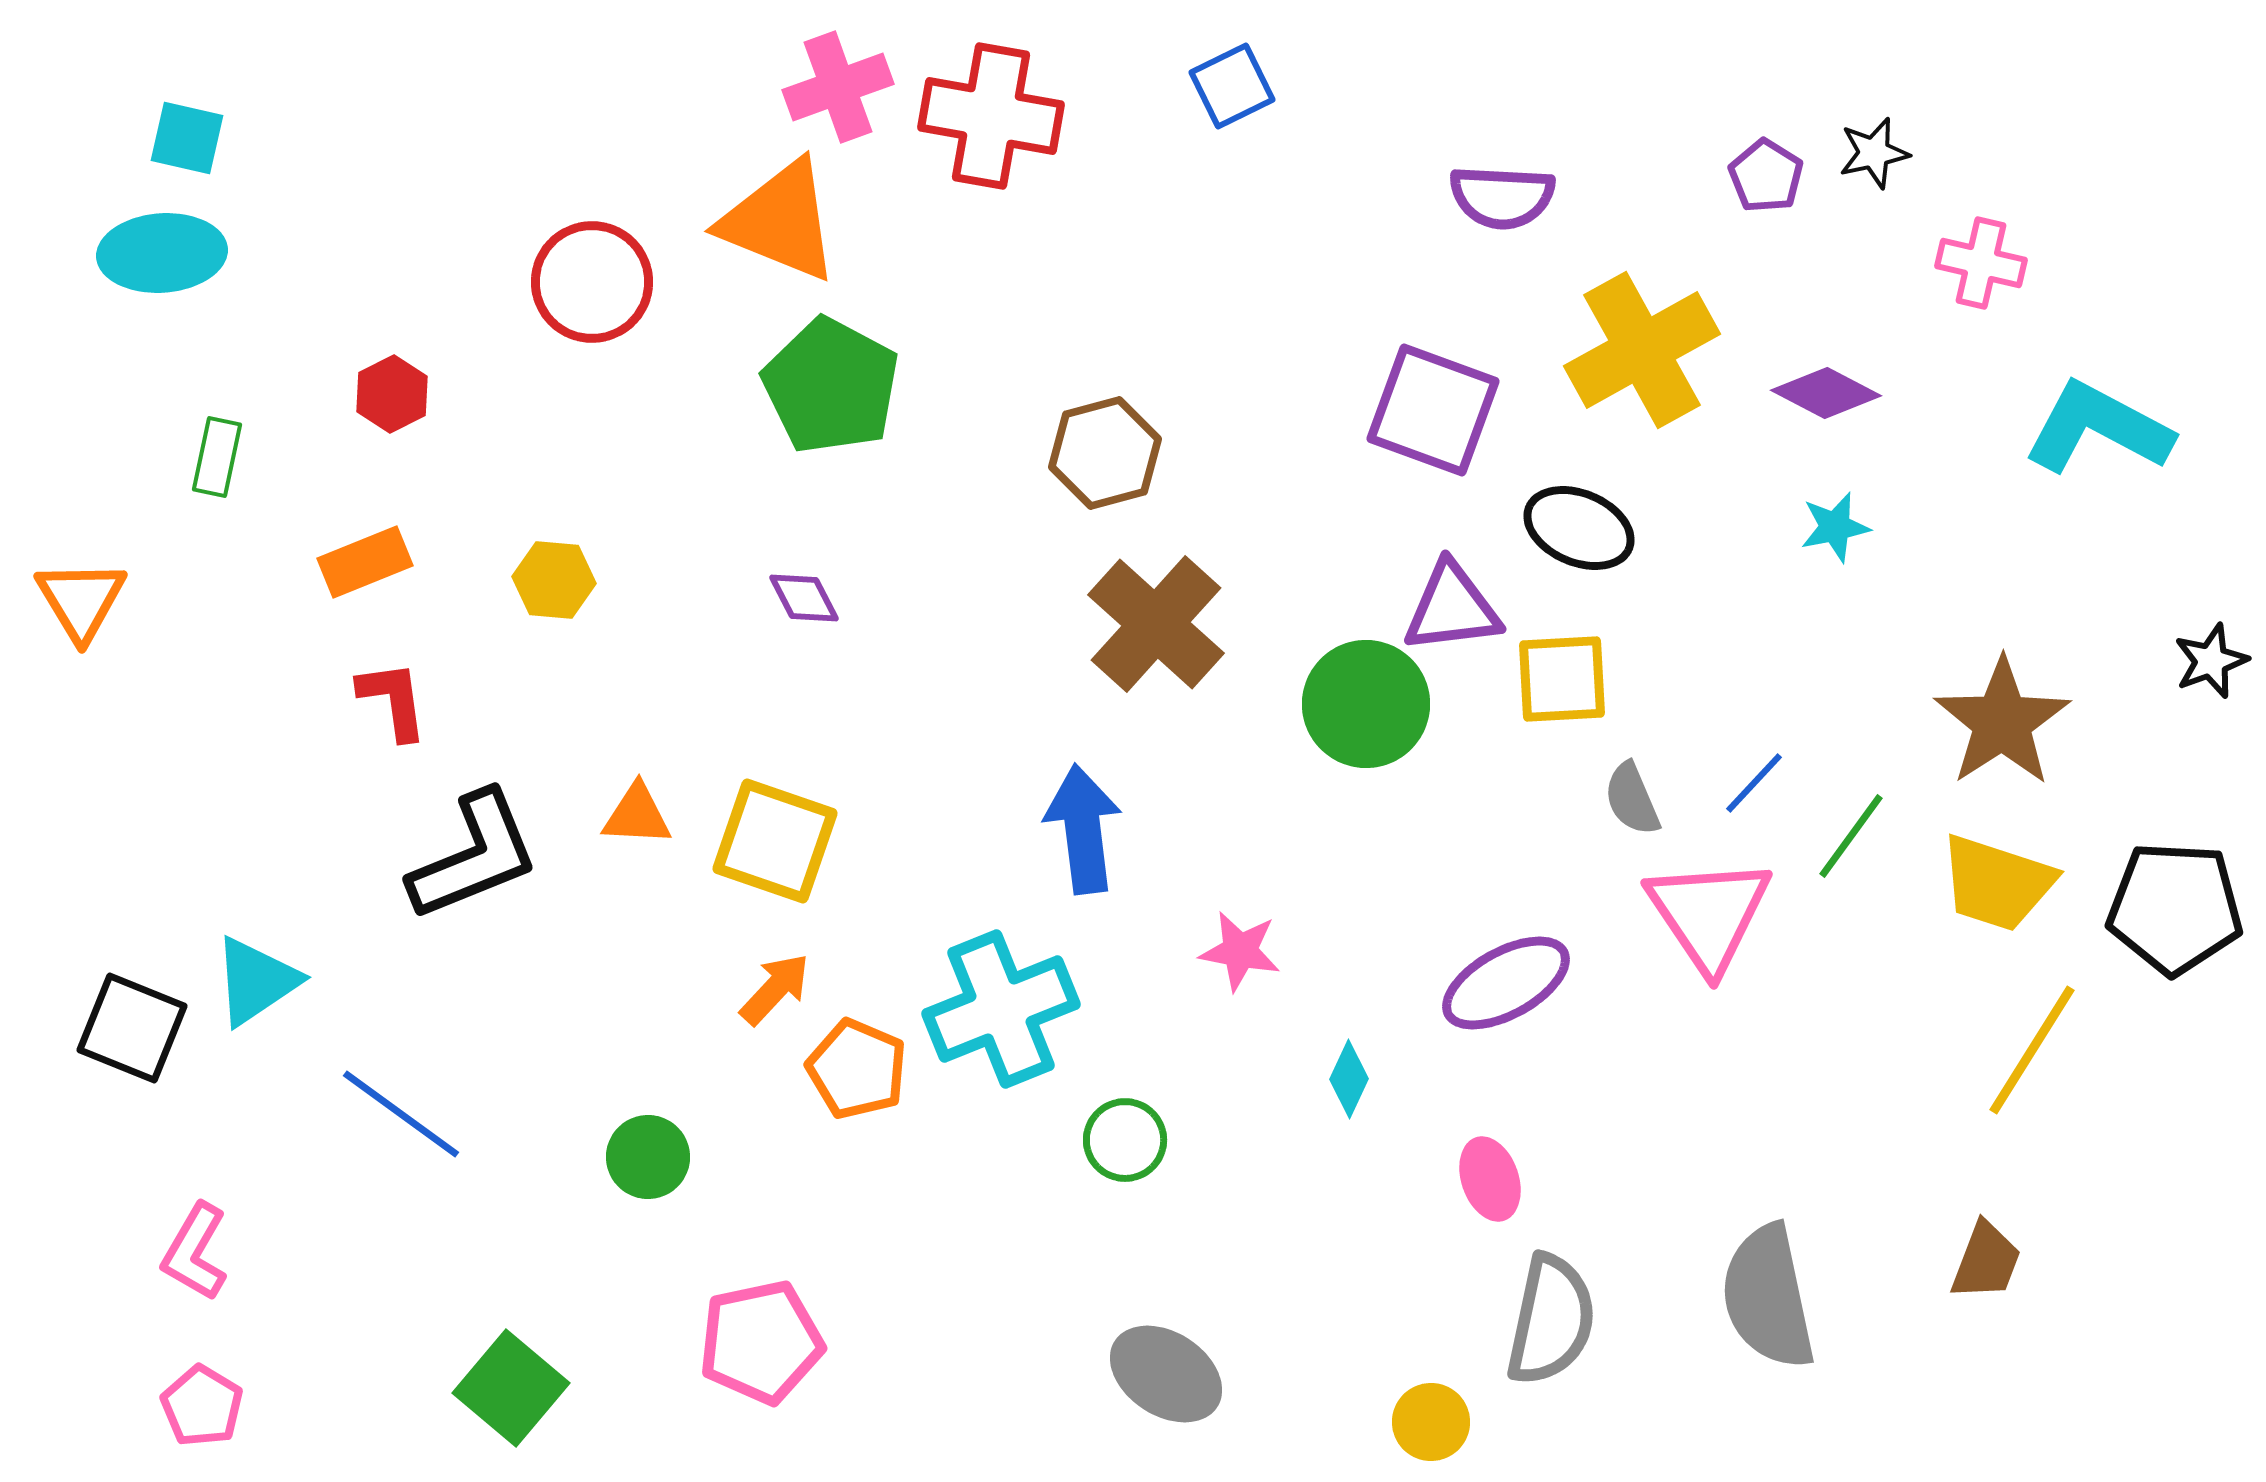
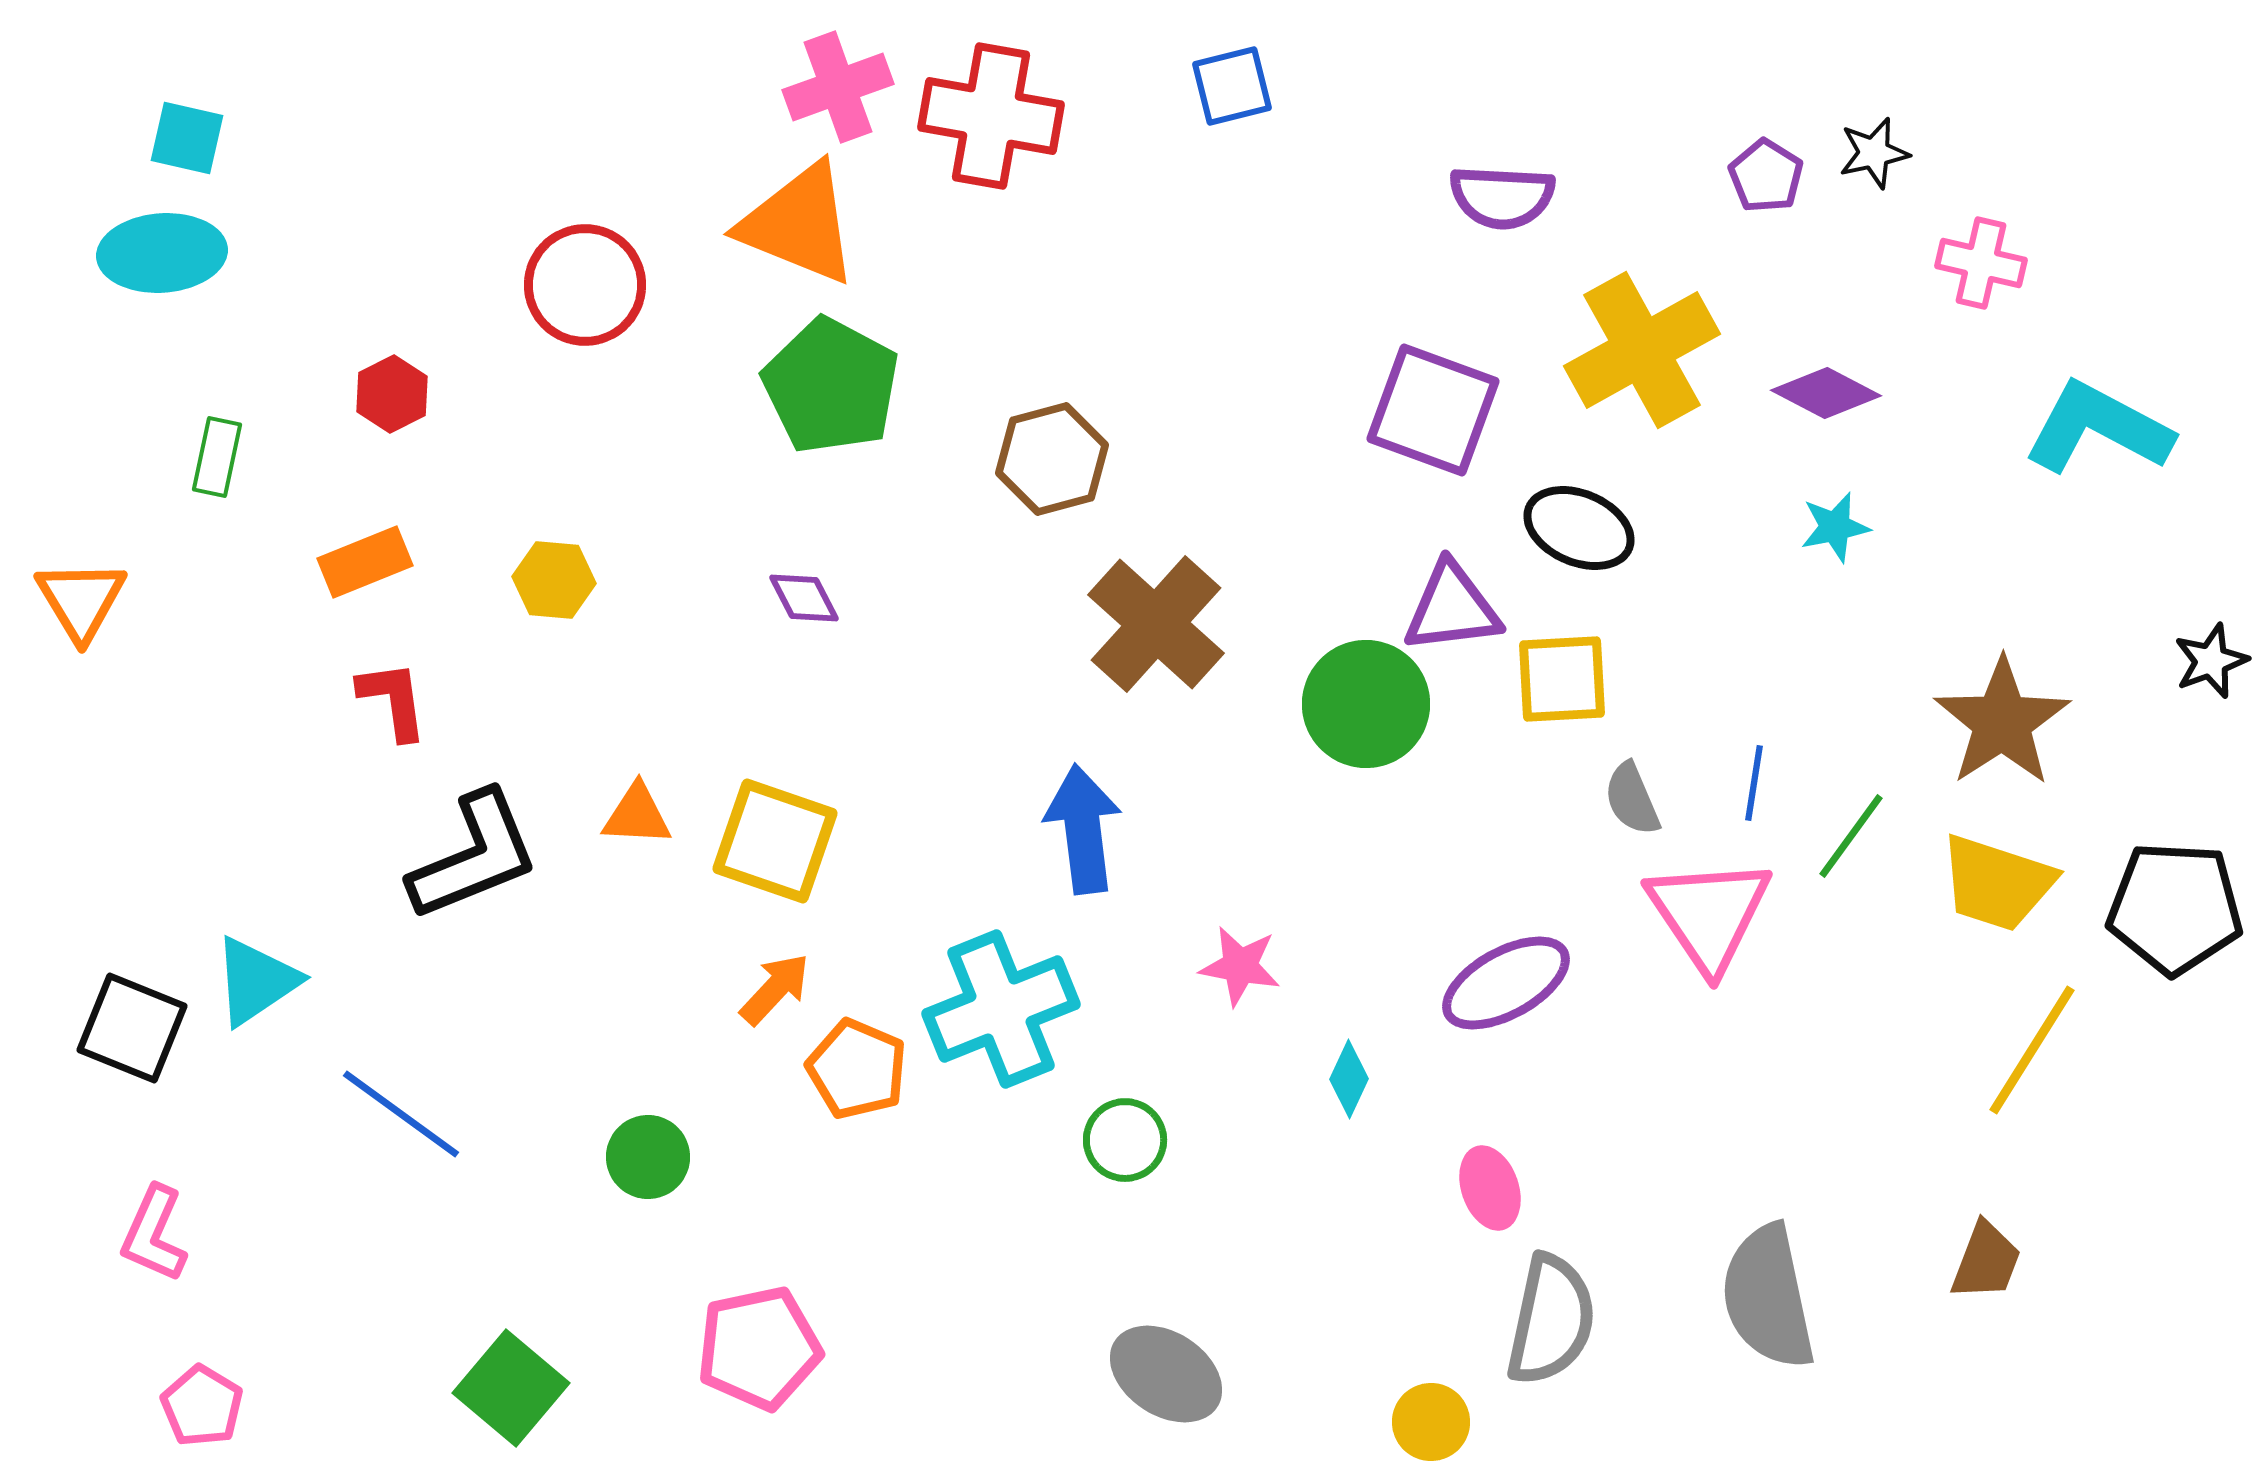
blue square at (1232, 86): rotated 12 degrees clockwise
orange triangle at (780, 221): moved 19 px right, 3 px down
red circle at (592, 282): moved 7 px left, 3 px down
brown hexagon at (1105, 453): moved 53 px left, 6 px down
blue line at (1754, 783): rotated 34 degrees counterclockwise
pink star at (1240, 951): moved 15 px down
pink ellipse at (1490, 1179): moved 9 px down
pink L-shape at (195, 1252): moved 41 px left, 18 px up; rotated 6 degrees counterclockwise
pink pentagon at (761, 1342): moved 2 px left, 6 px down
